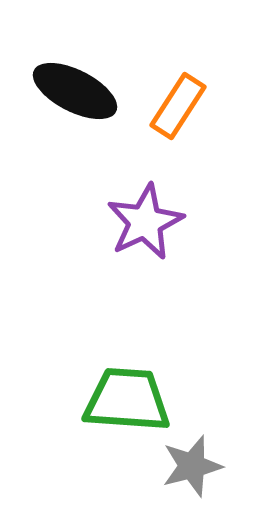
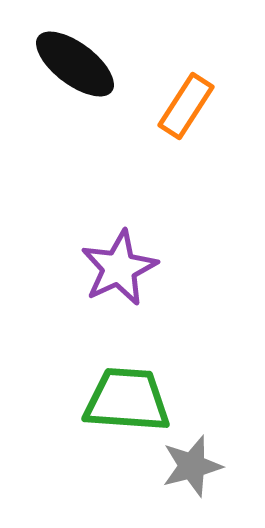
black ellipse: moved 27 px up; rotated 10 degrees clockwise
orange rectangle: moved 8 px right
purple star: moved 26 px left, 46 px down
